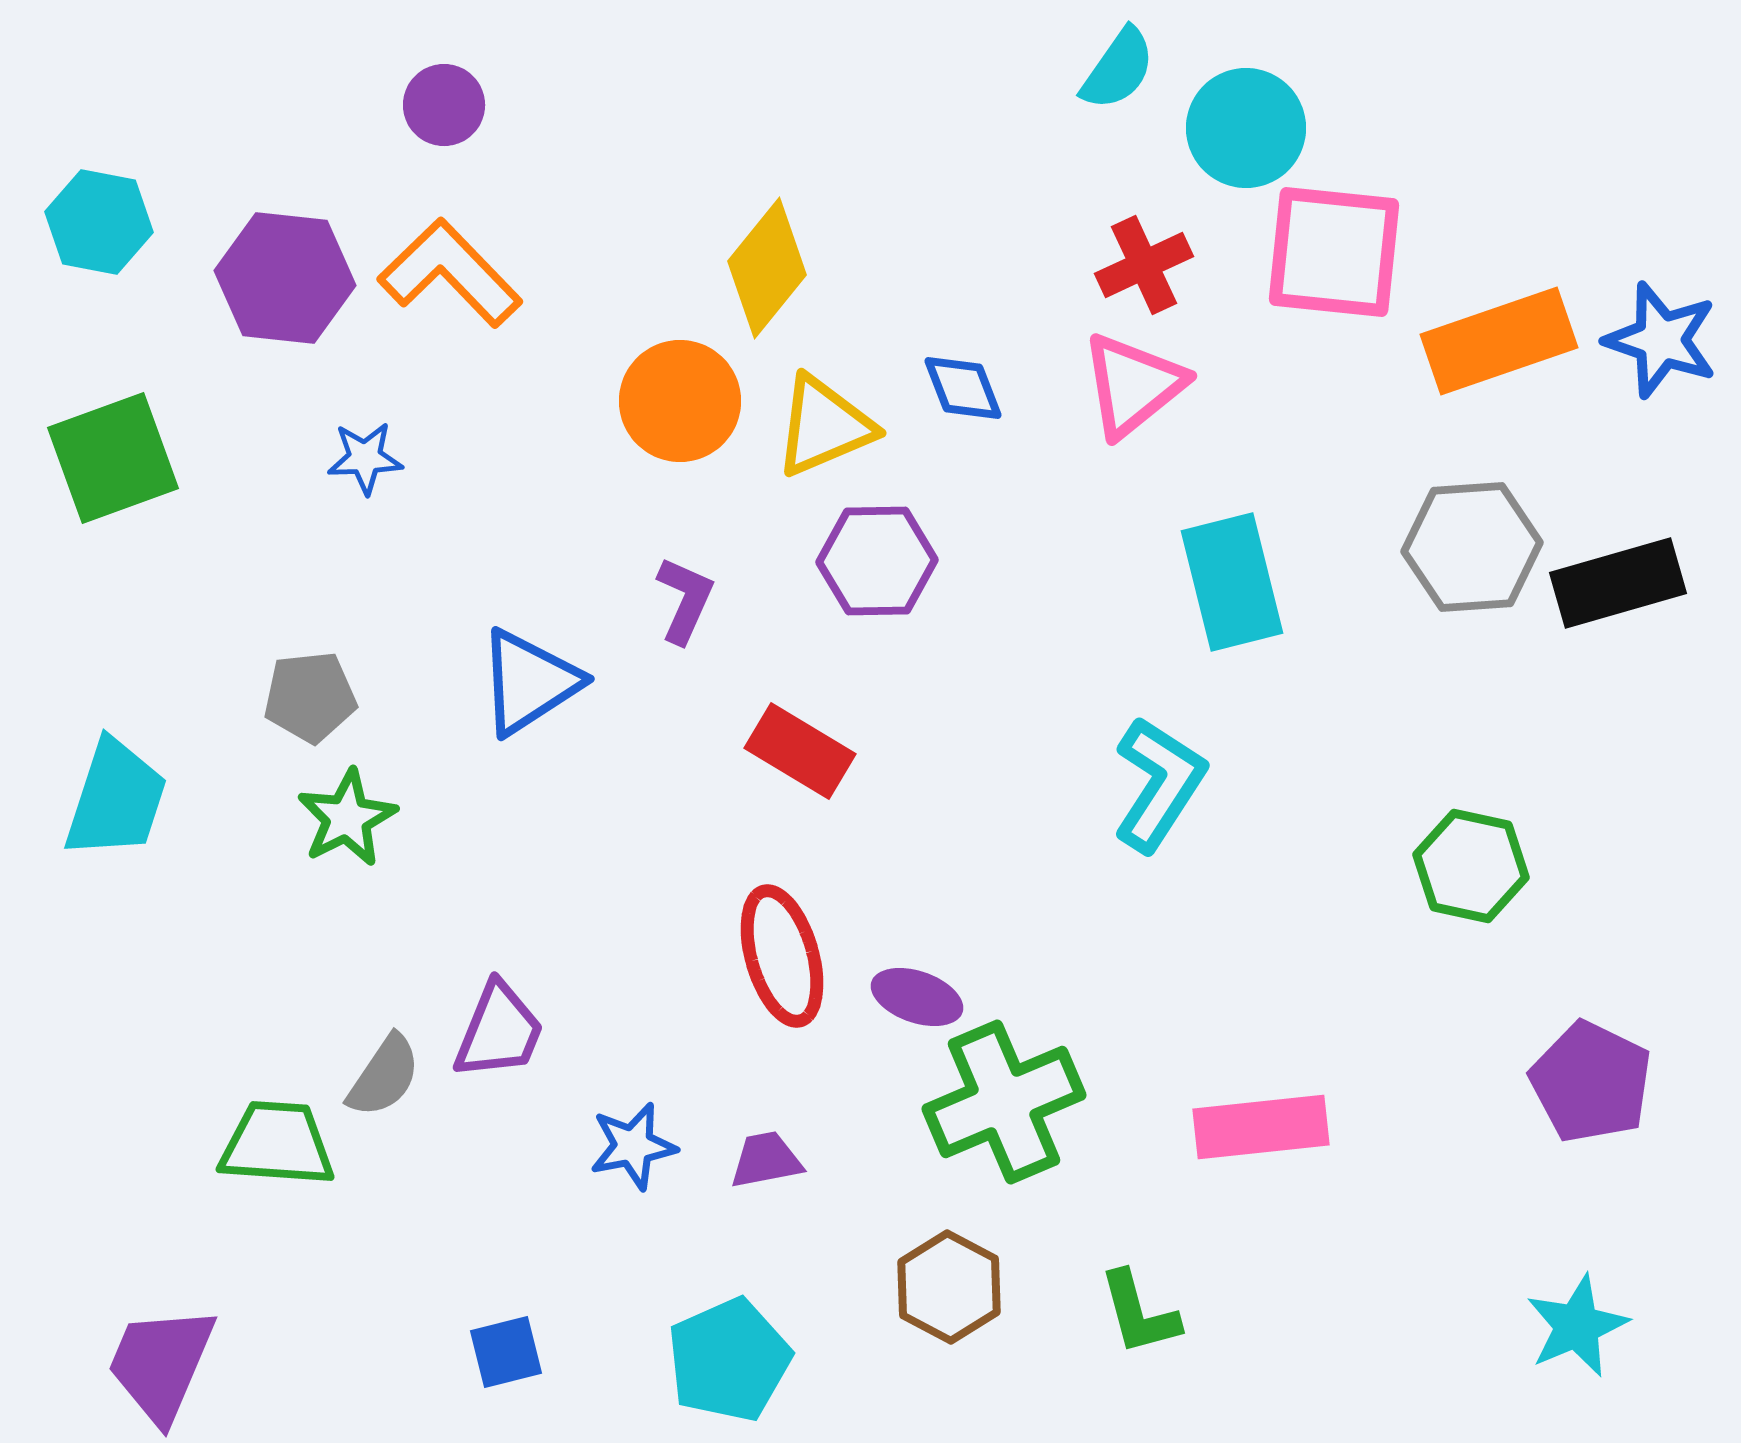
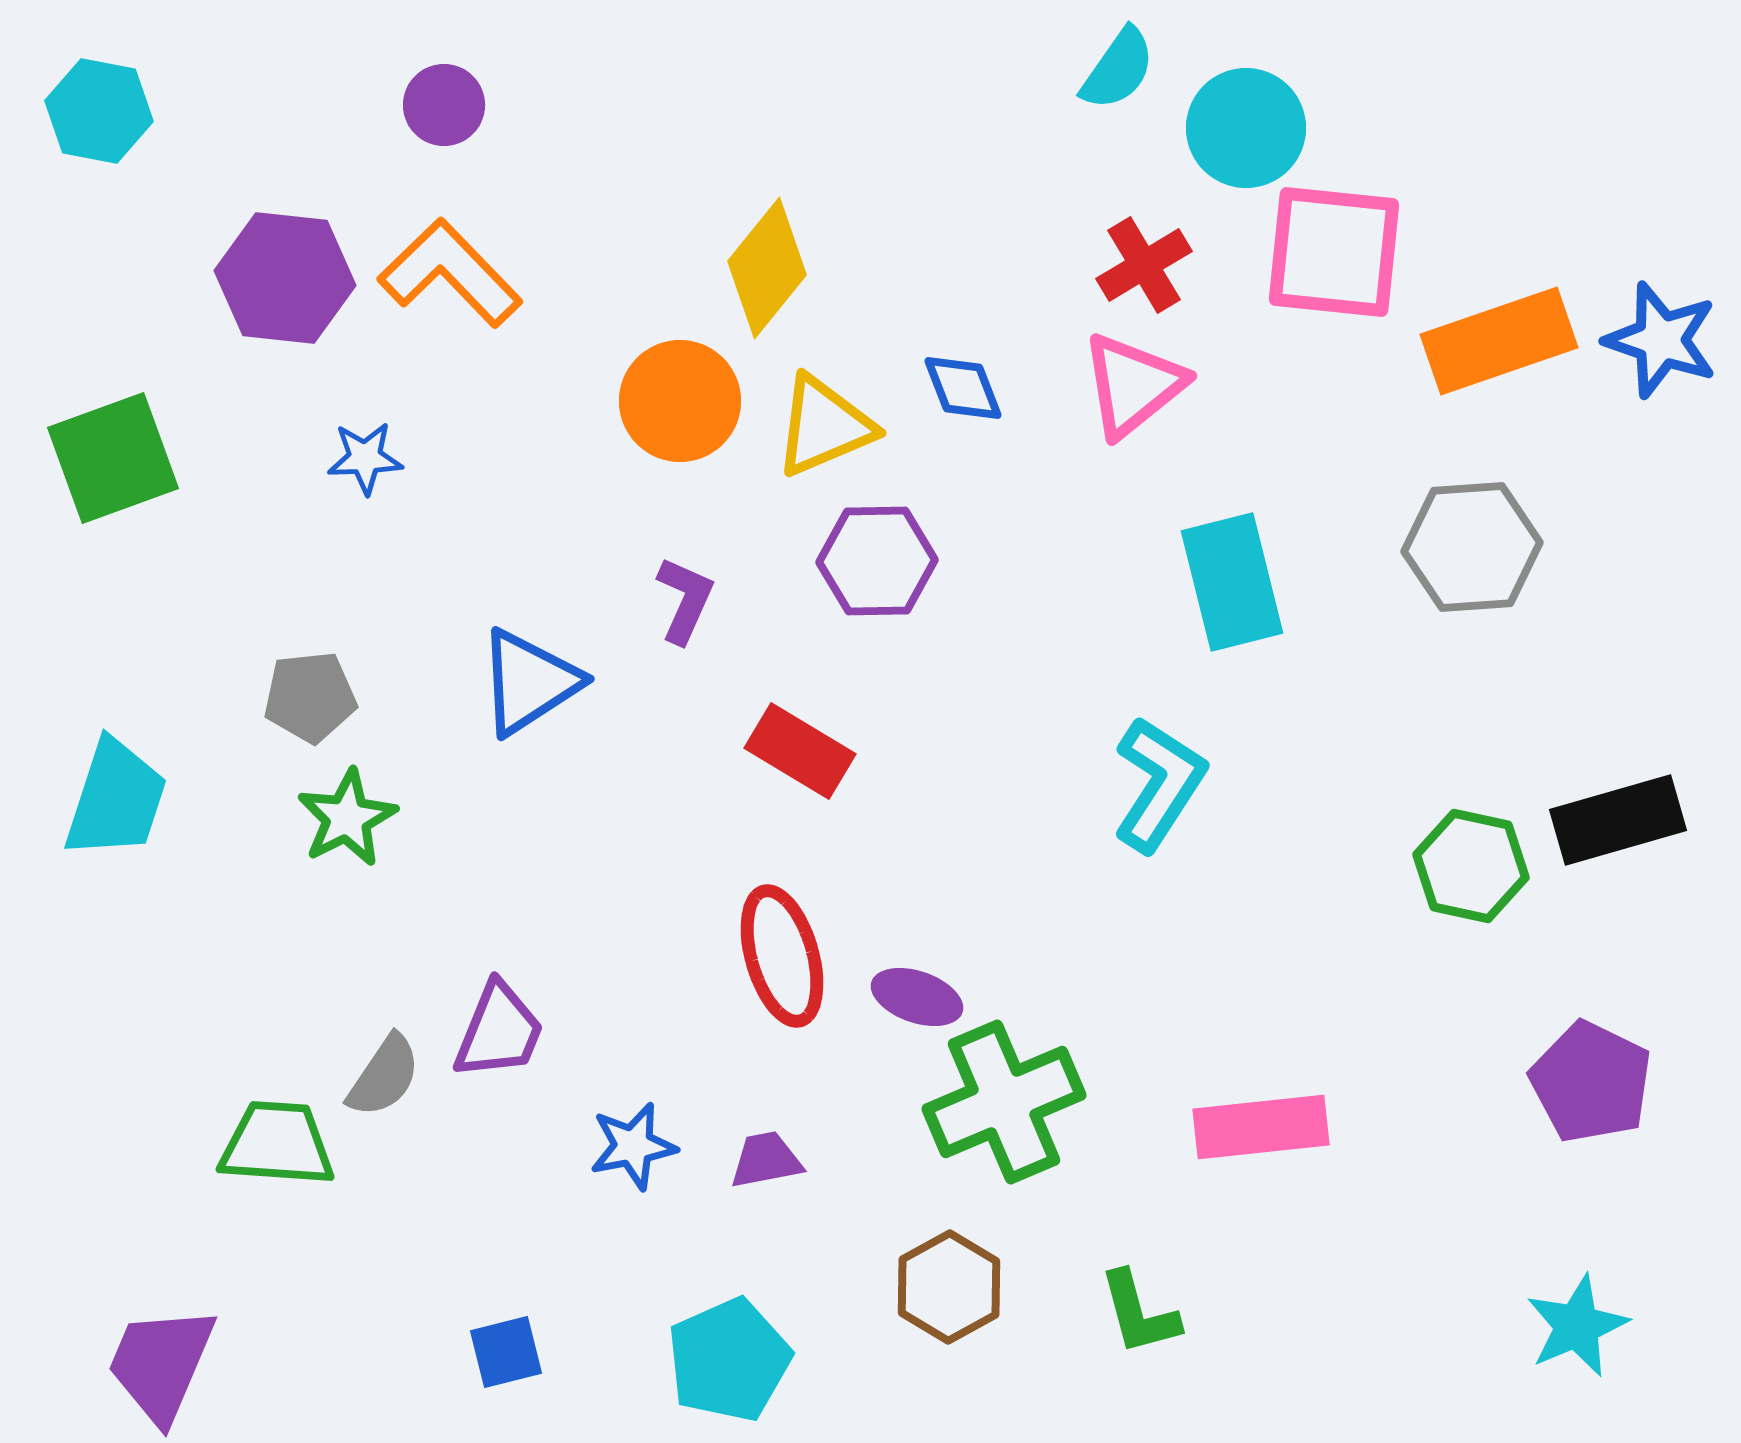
cyan hexagon at (99, 222): moved 111 px up
red cross at (1144, 265): rotated 6 degrees counterclockwise
black rectangle at (1618, 583): moved 237 px down
brown hexagon at (949, 1287): rotated 3 degrees clockwise
